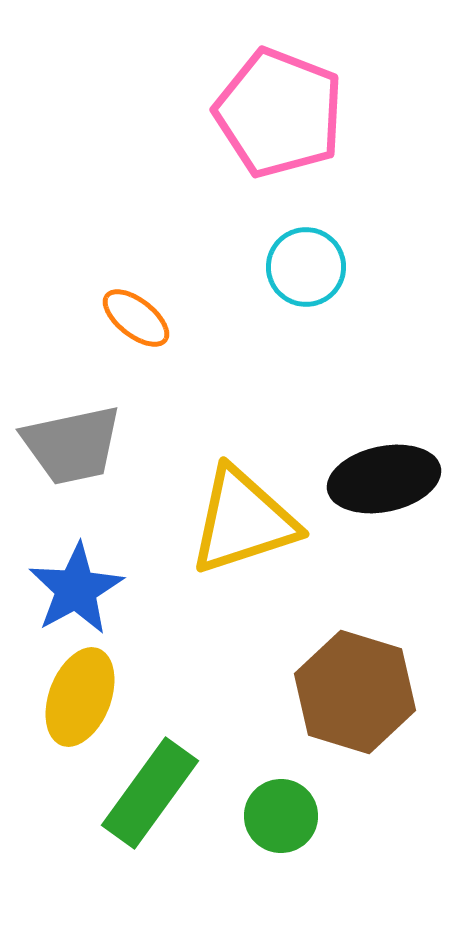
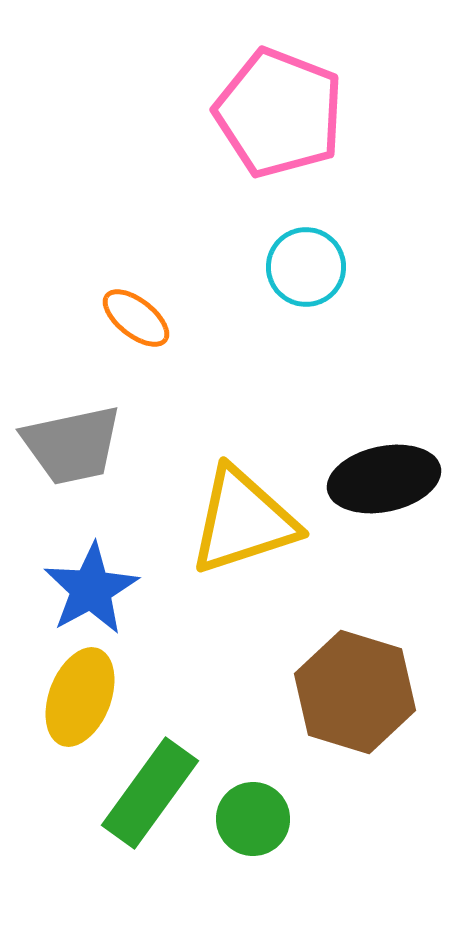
blue star: moved 15 px right
green circle: moved 28 px left, 3 px down
